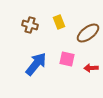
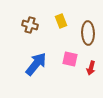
yellow rectangle: moved 2 px right, 1 px up
brown ellipse: rotated 55 degrees counterclockwise
pink square: moved 3 px right
red arrow: rotated 72 degrees counterclockwise
